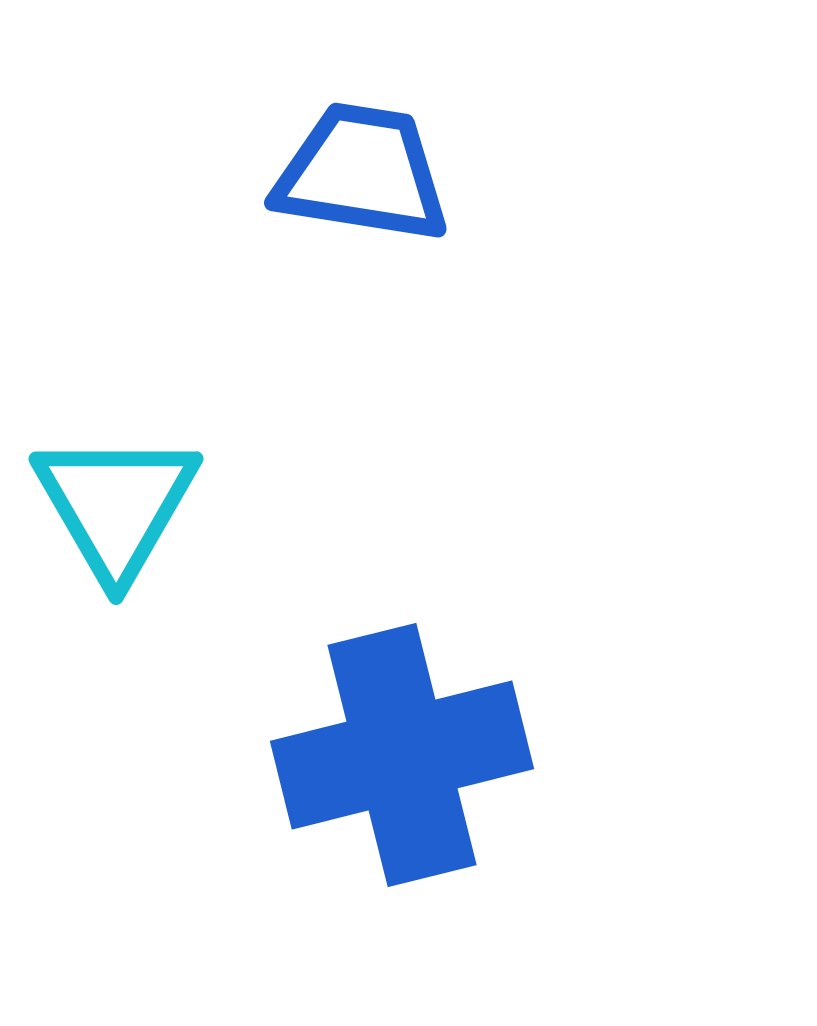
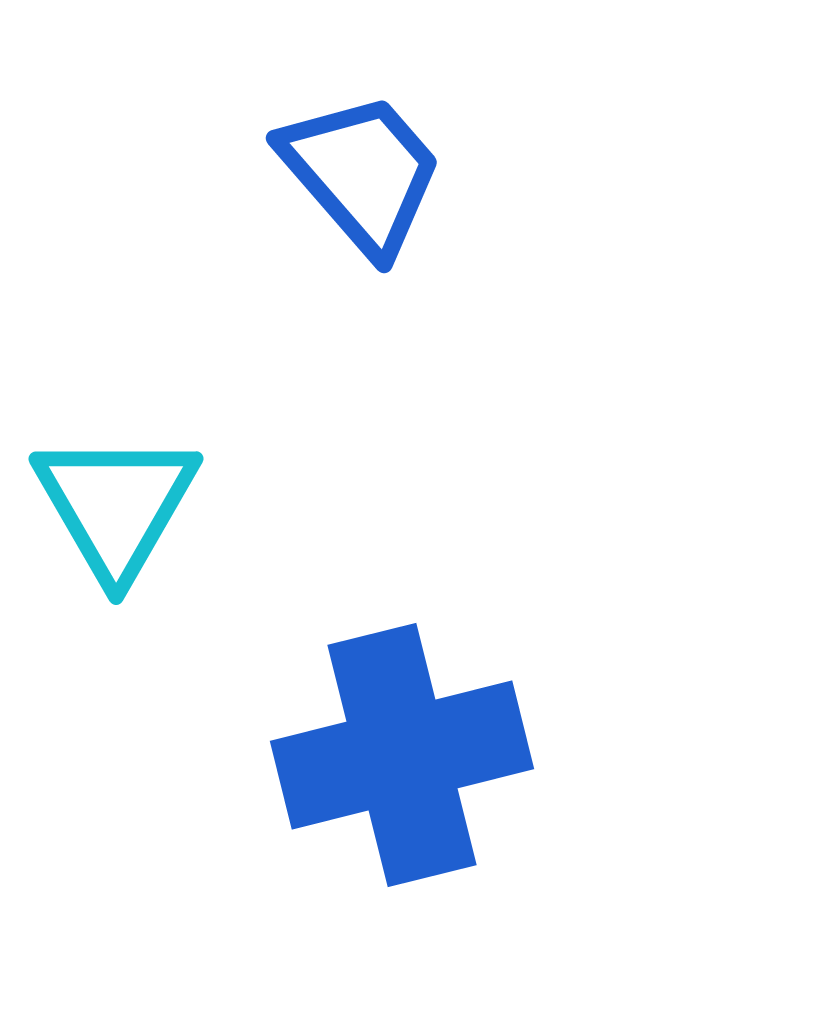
blue trapezoid: rotated 40 degrees clockwise
